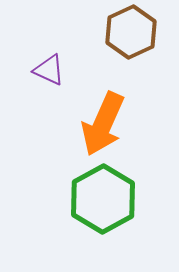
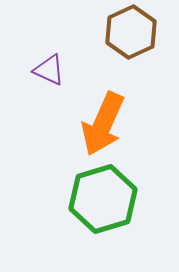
green hexagon: rotated 12 degrees clockwise
